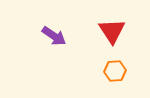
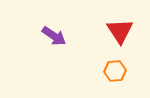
red triangle: moved 8 px right
